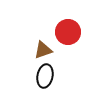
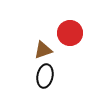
red circle: moved 2 px right, 1 px down
